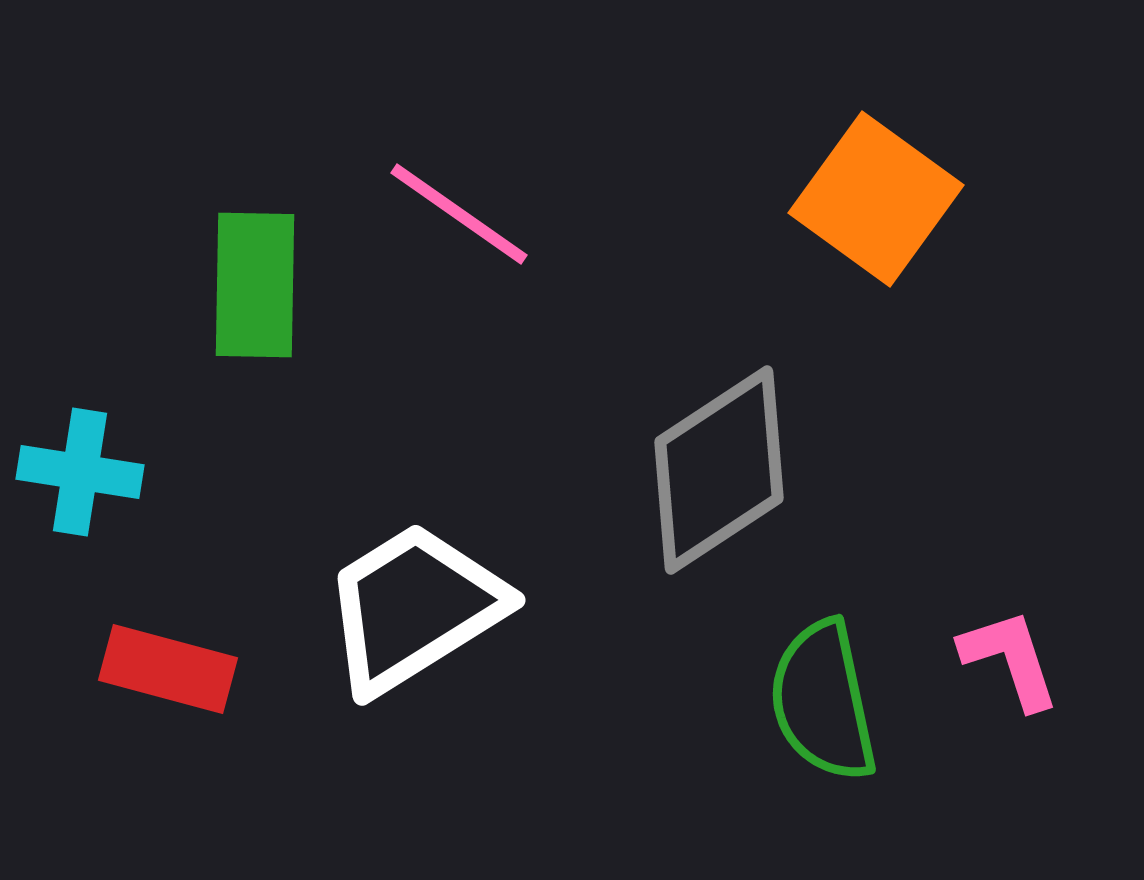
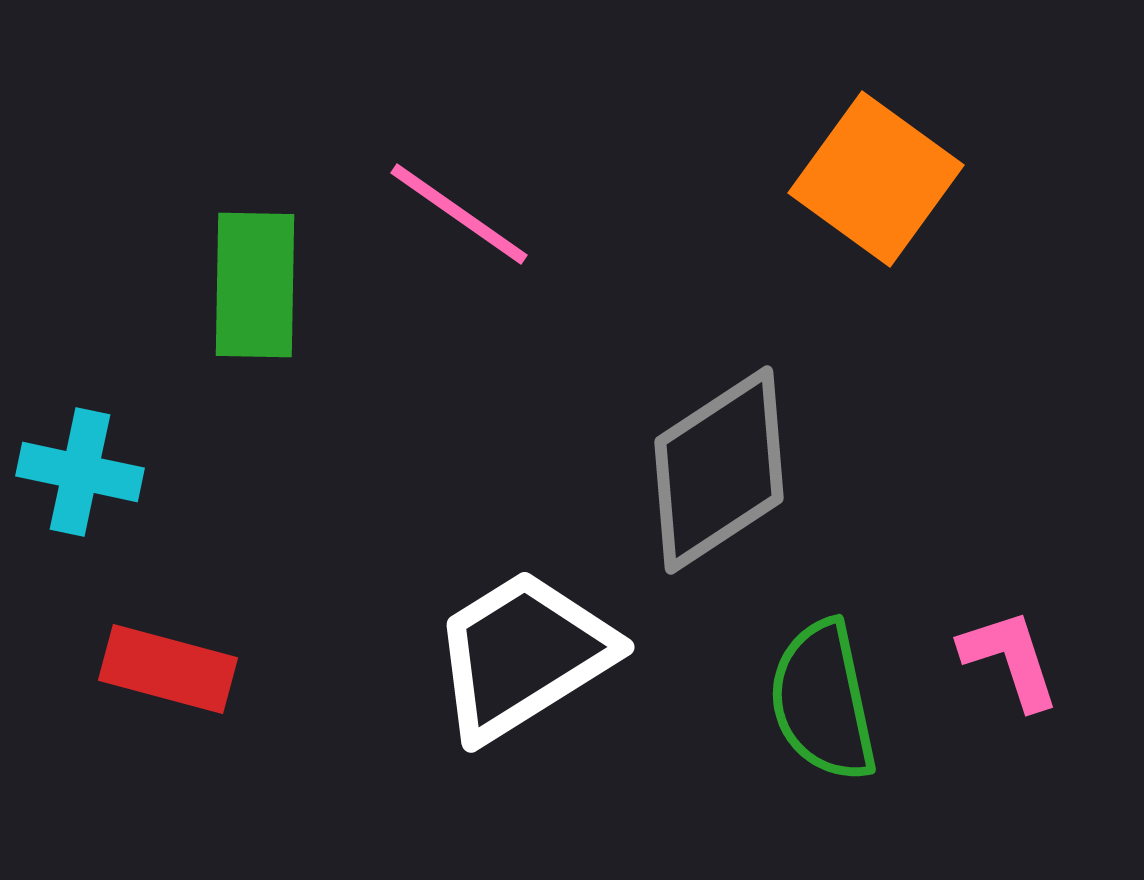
orange square: moved 20 px up
cyan cross: rotated 3 degrees clockwise
white trapezoid: moved 109 px right, 47 px down
